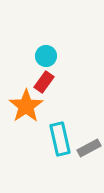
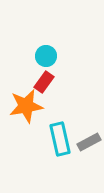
orange star: rotated 24 degrees clockwise
gray rectangle: moved 6 px up
